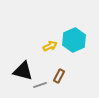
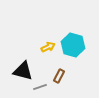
cyan hexagon: moved 1 px left, 5 px down; rotated 20 degrees counterclockwise
yellow arrow: moved 2 px left, 1 px down
gray line: moved 2 px down
